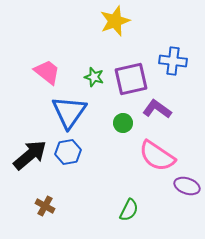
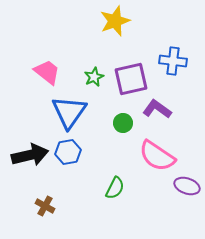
green star: rotated 30 degrees clockwise
black arrow: rotated 27 degrees clockwise
green semicircle: moved 14 px left, 22 px up
